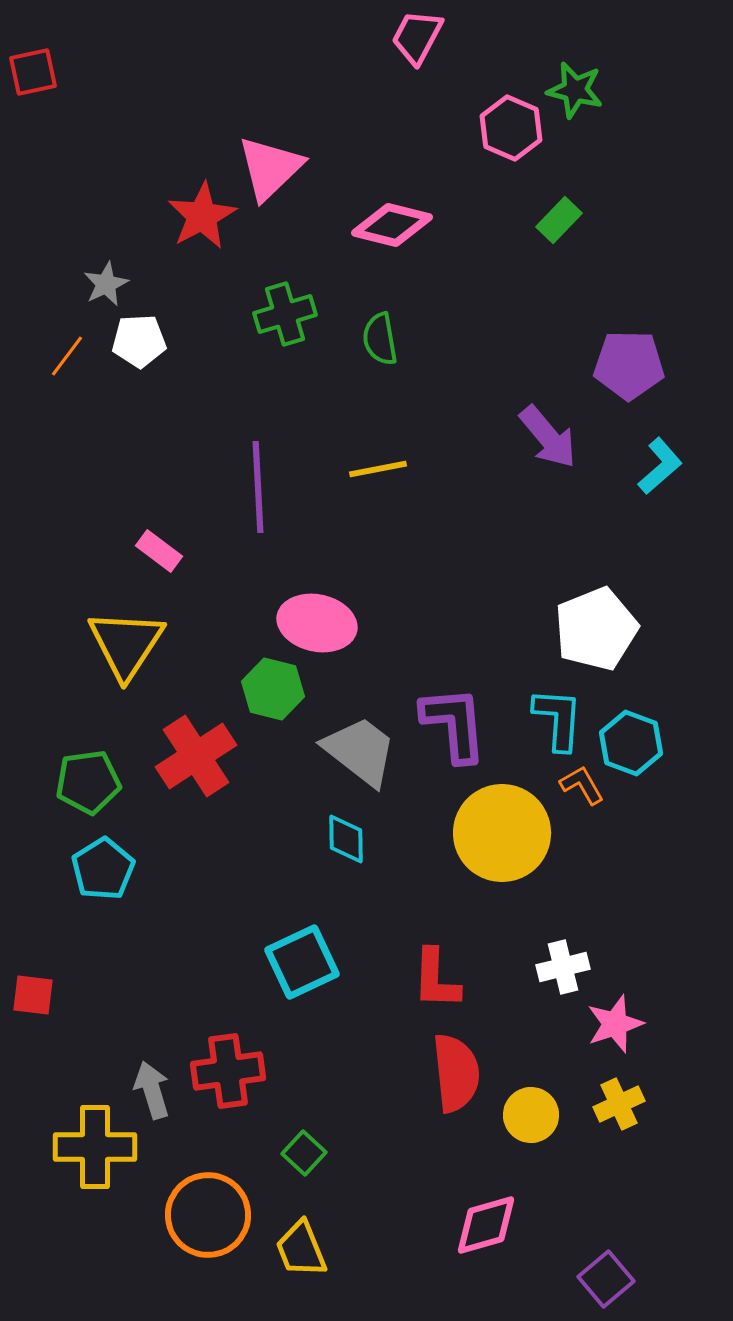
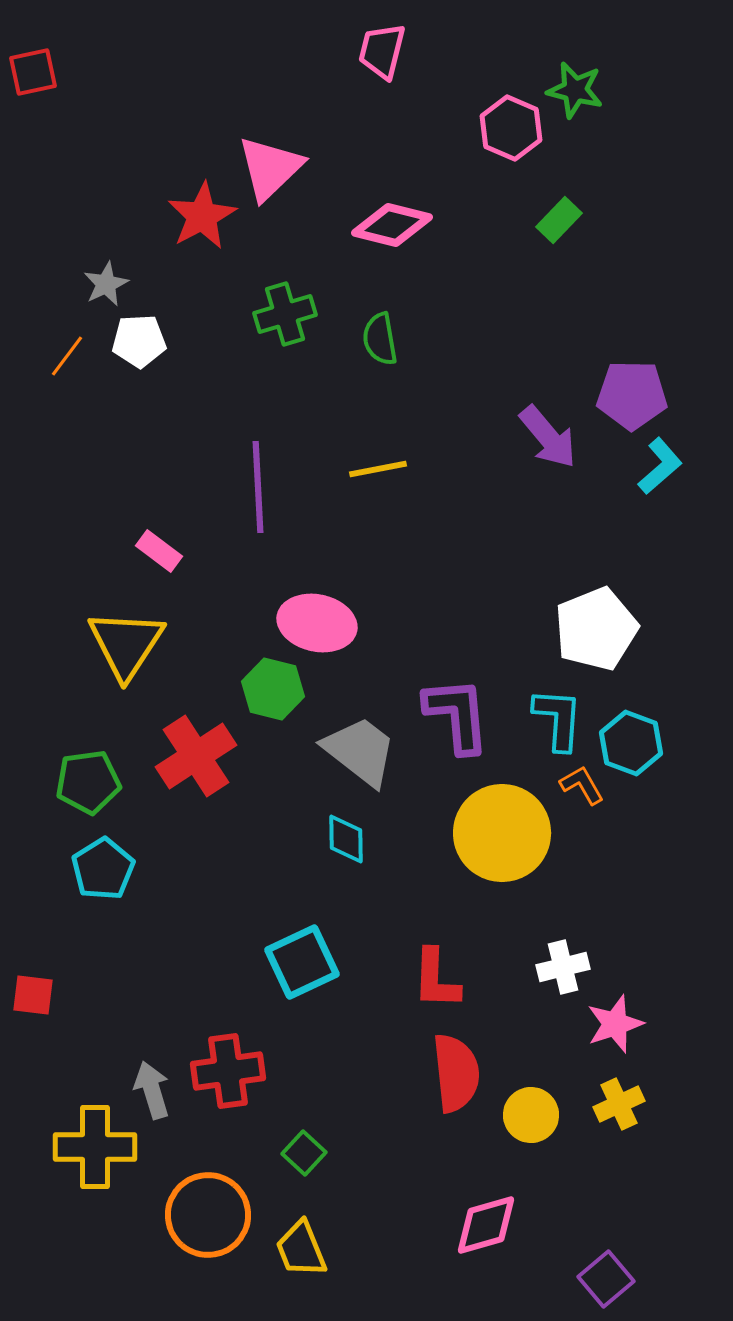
pink trapezoid at (417, 37): moved 35 px left, 14 px down; rotated 14 degrees counterclockwise
purple pentagon at (629, 365): moved 3 px right, 30 px down
purple L-shape at (454, 724): moved 3 px right, 9 px up
